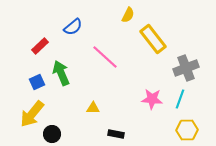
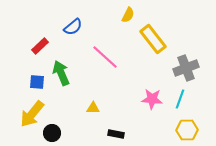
blue square: rotated 28 degrees clockwise
black circle: moved 1 px up
